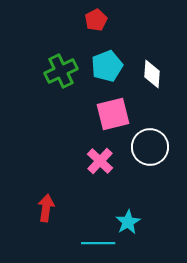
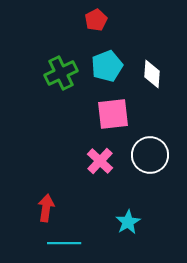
green cross: moved 2 px down
pink square: rotated 8 degrees clockwise
white circle: moved 8 px down
cyan line: moved 34 px left
